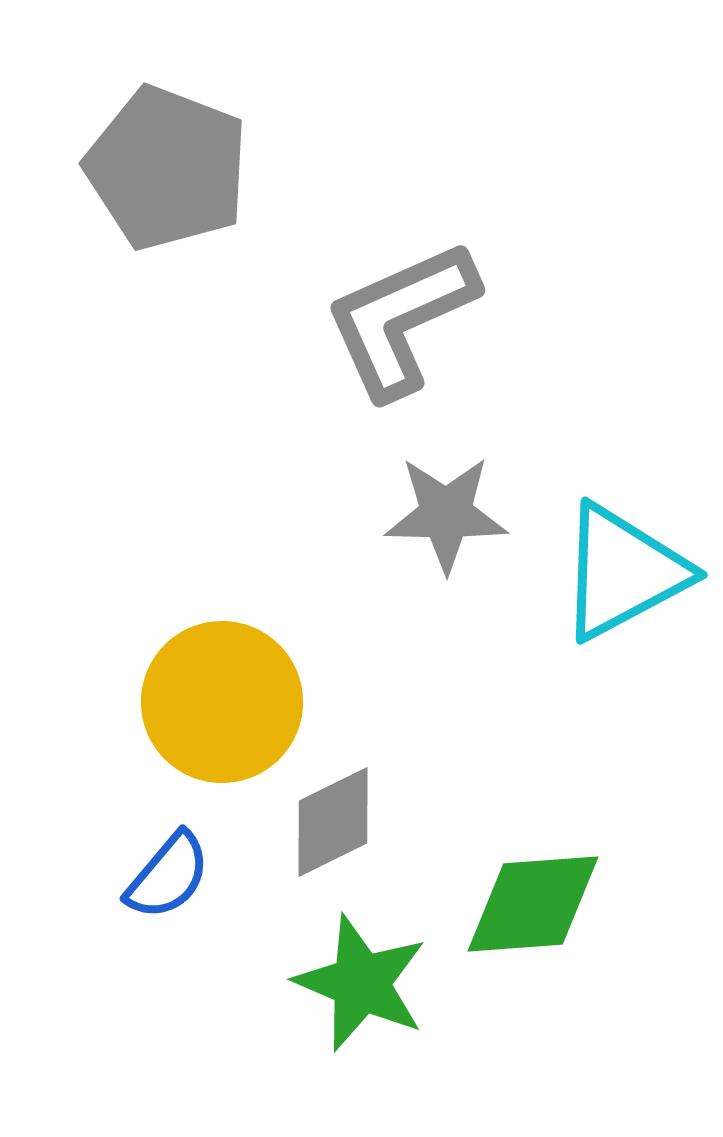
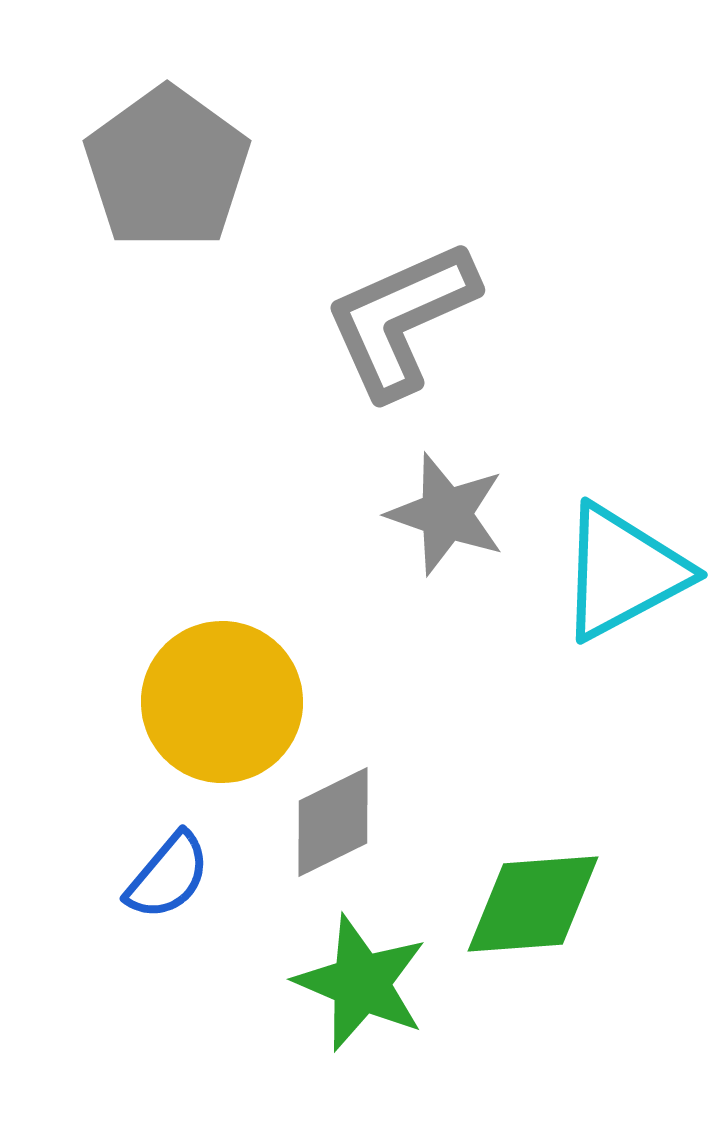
gray pentagon: rotated 15 degrees clockwise
gray star: rotated 18 degrees clockwise
